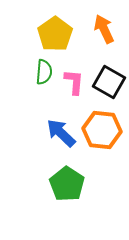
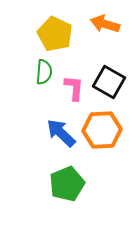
orange arrow: moved 1 px right, 5 px up; rotated 48 degrees counterclockwise
yellow pentagon: rotated 12 degrees counterclockwise
pink L-shape: moved 6 px down
orange hexagon: rotated 9 degrees counterclockwise
green pentagon: rotated 16 degrees clockwise
